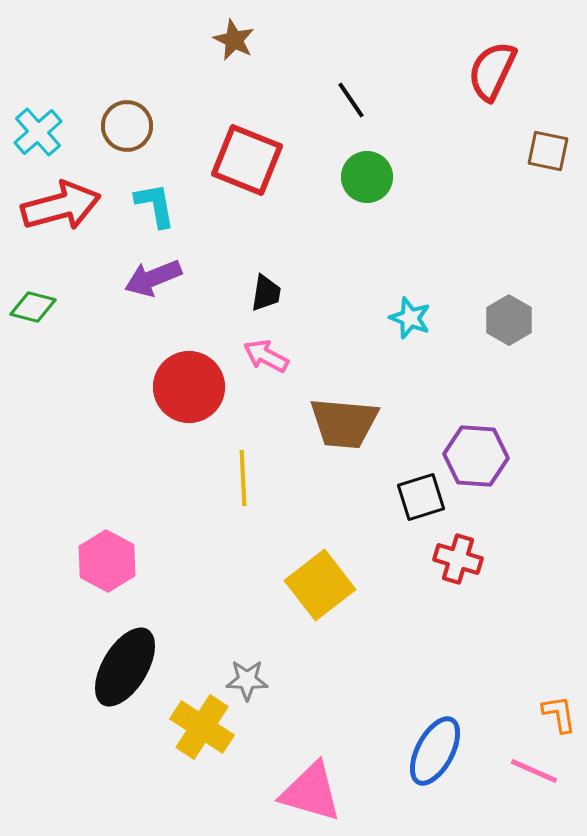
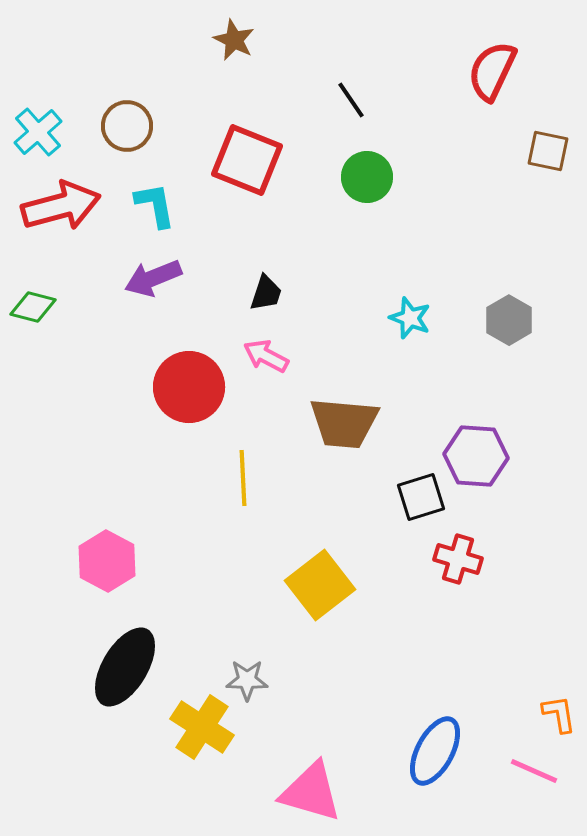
black trapezoid: rotated 9 degrees clockwise
